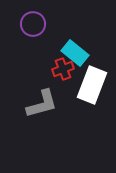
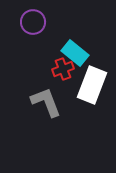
purple circle: moved 2 px up
gray L-shape: moved 4 px right, 2 px up; rotated 96 degrees counterclockwise
